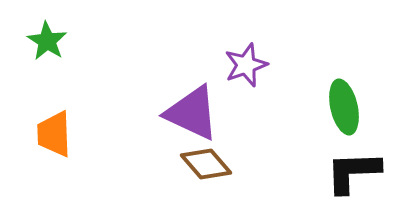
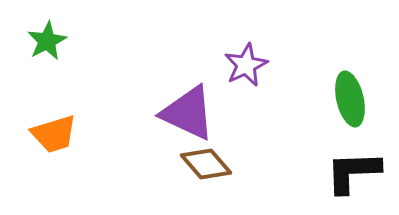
green star: rotated 12 degrees clockwise
purple star: rotated 6 degrees counterclockwise
green ellipse: moved 6 px right, 8 px up
purple triangle: moved 4 px left
orange trapezoid: rotated 105 degrees counterclockwise
